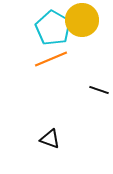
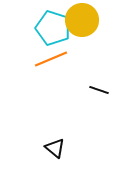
cyan pentagon: rotated 12 degrees counterclockwise
black triangle: moved 5 px right, 9 px down; rotated 20 degrees clockwise
